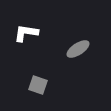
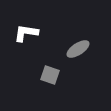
gray square: moved 12 px right, 10 px up
